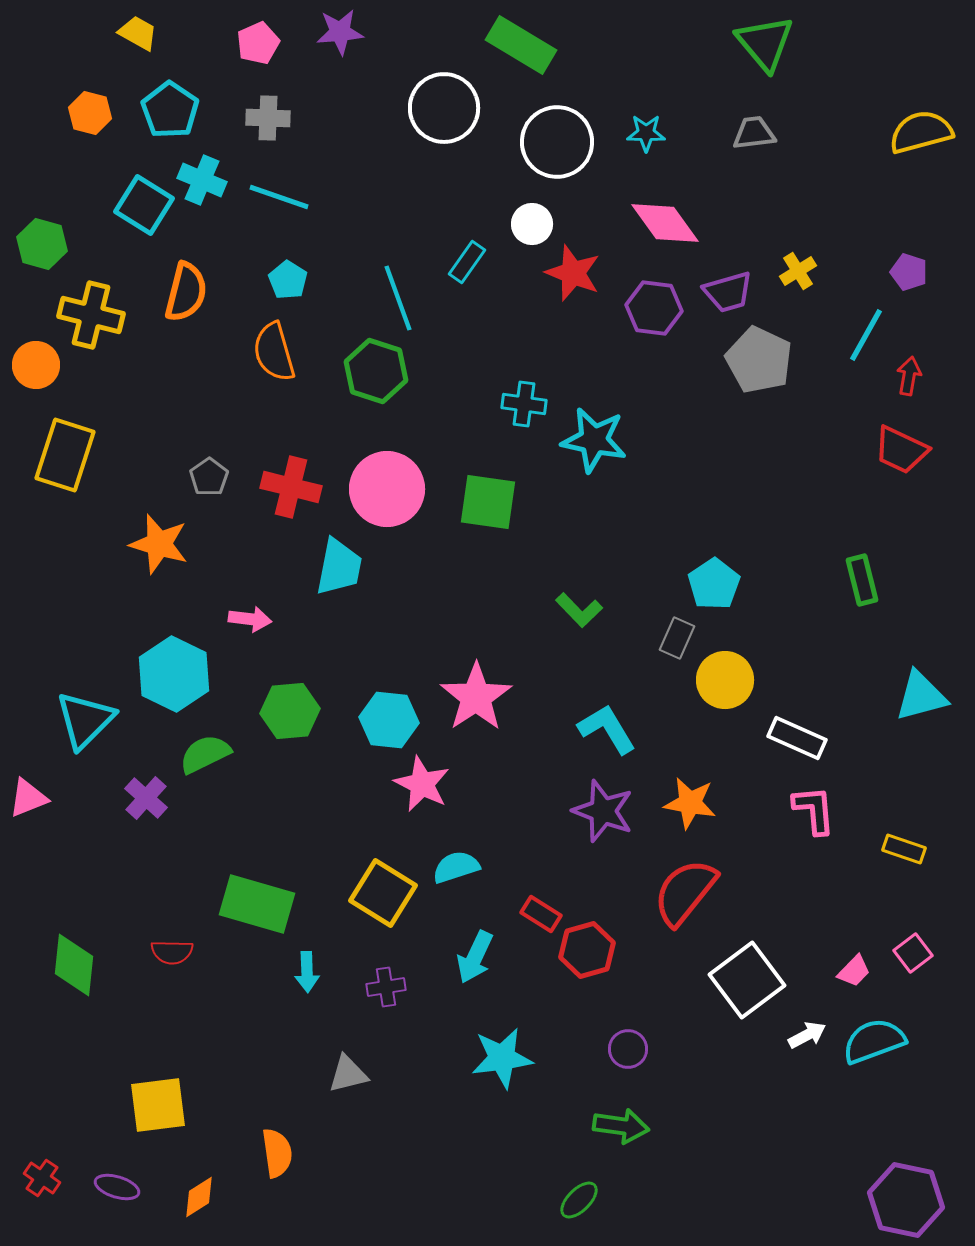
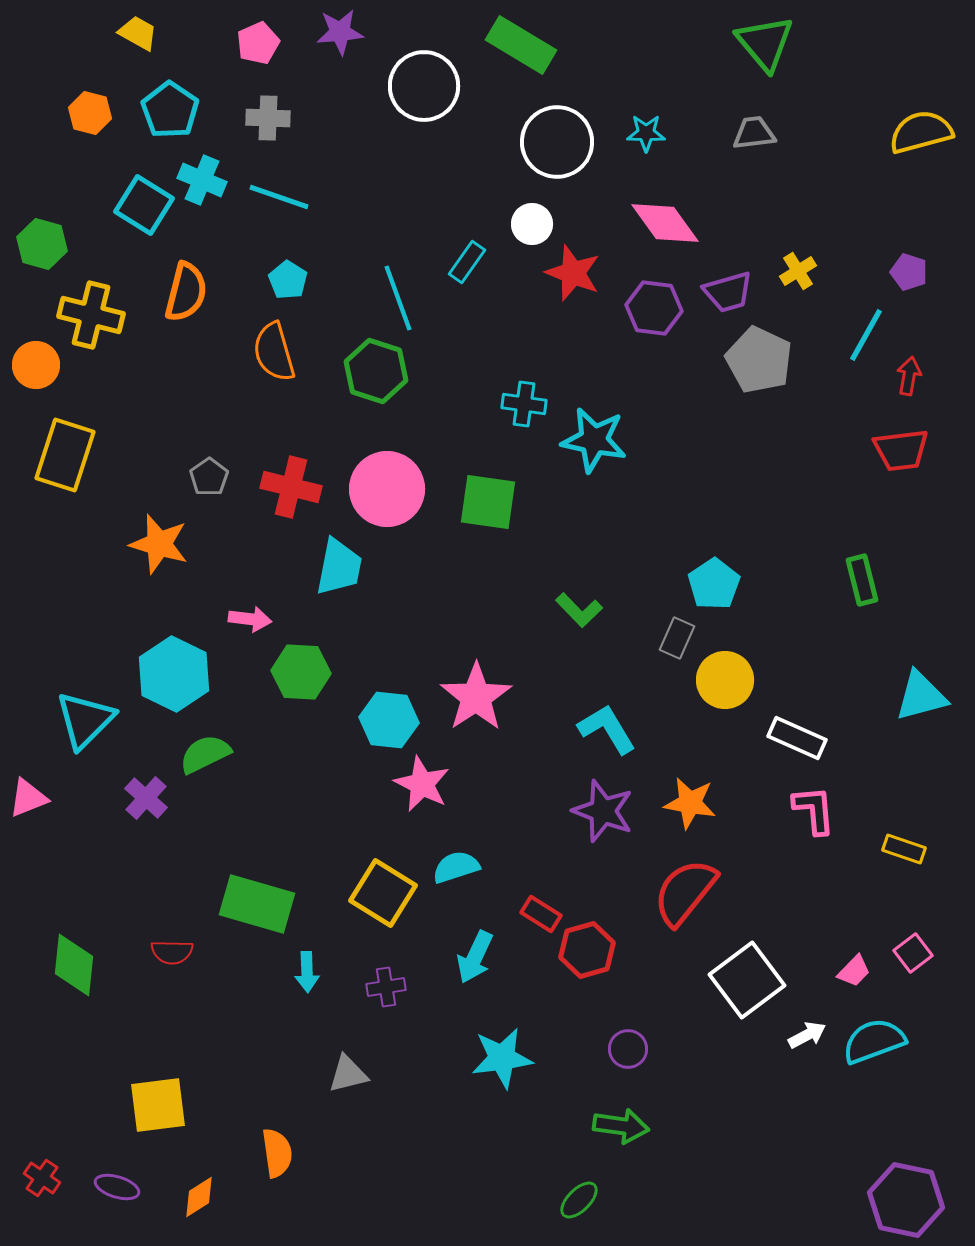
white circle at (444, 108): moved 20 px left, 22 px up
red trapezoid at (901, 450): rotated 32 degrees counterclockwise
green hexagon at (290, 711): moved 11 px right, 39 px up; rotated 8 degrees clockwise
